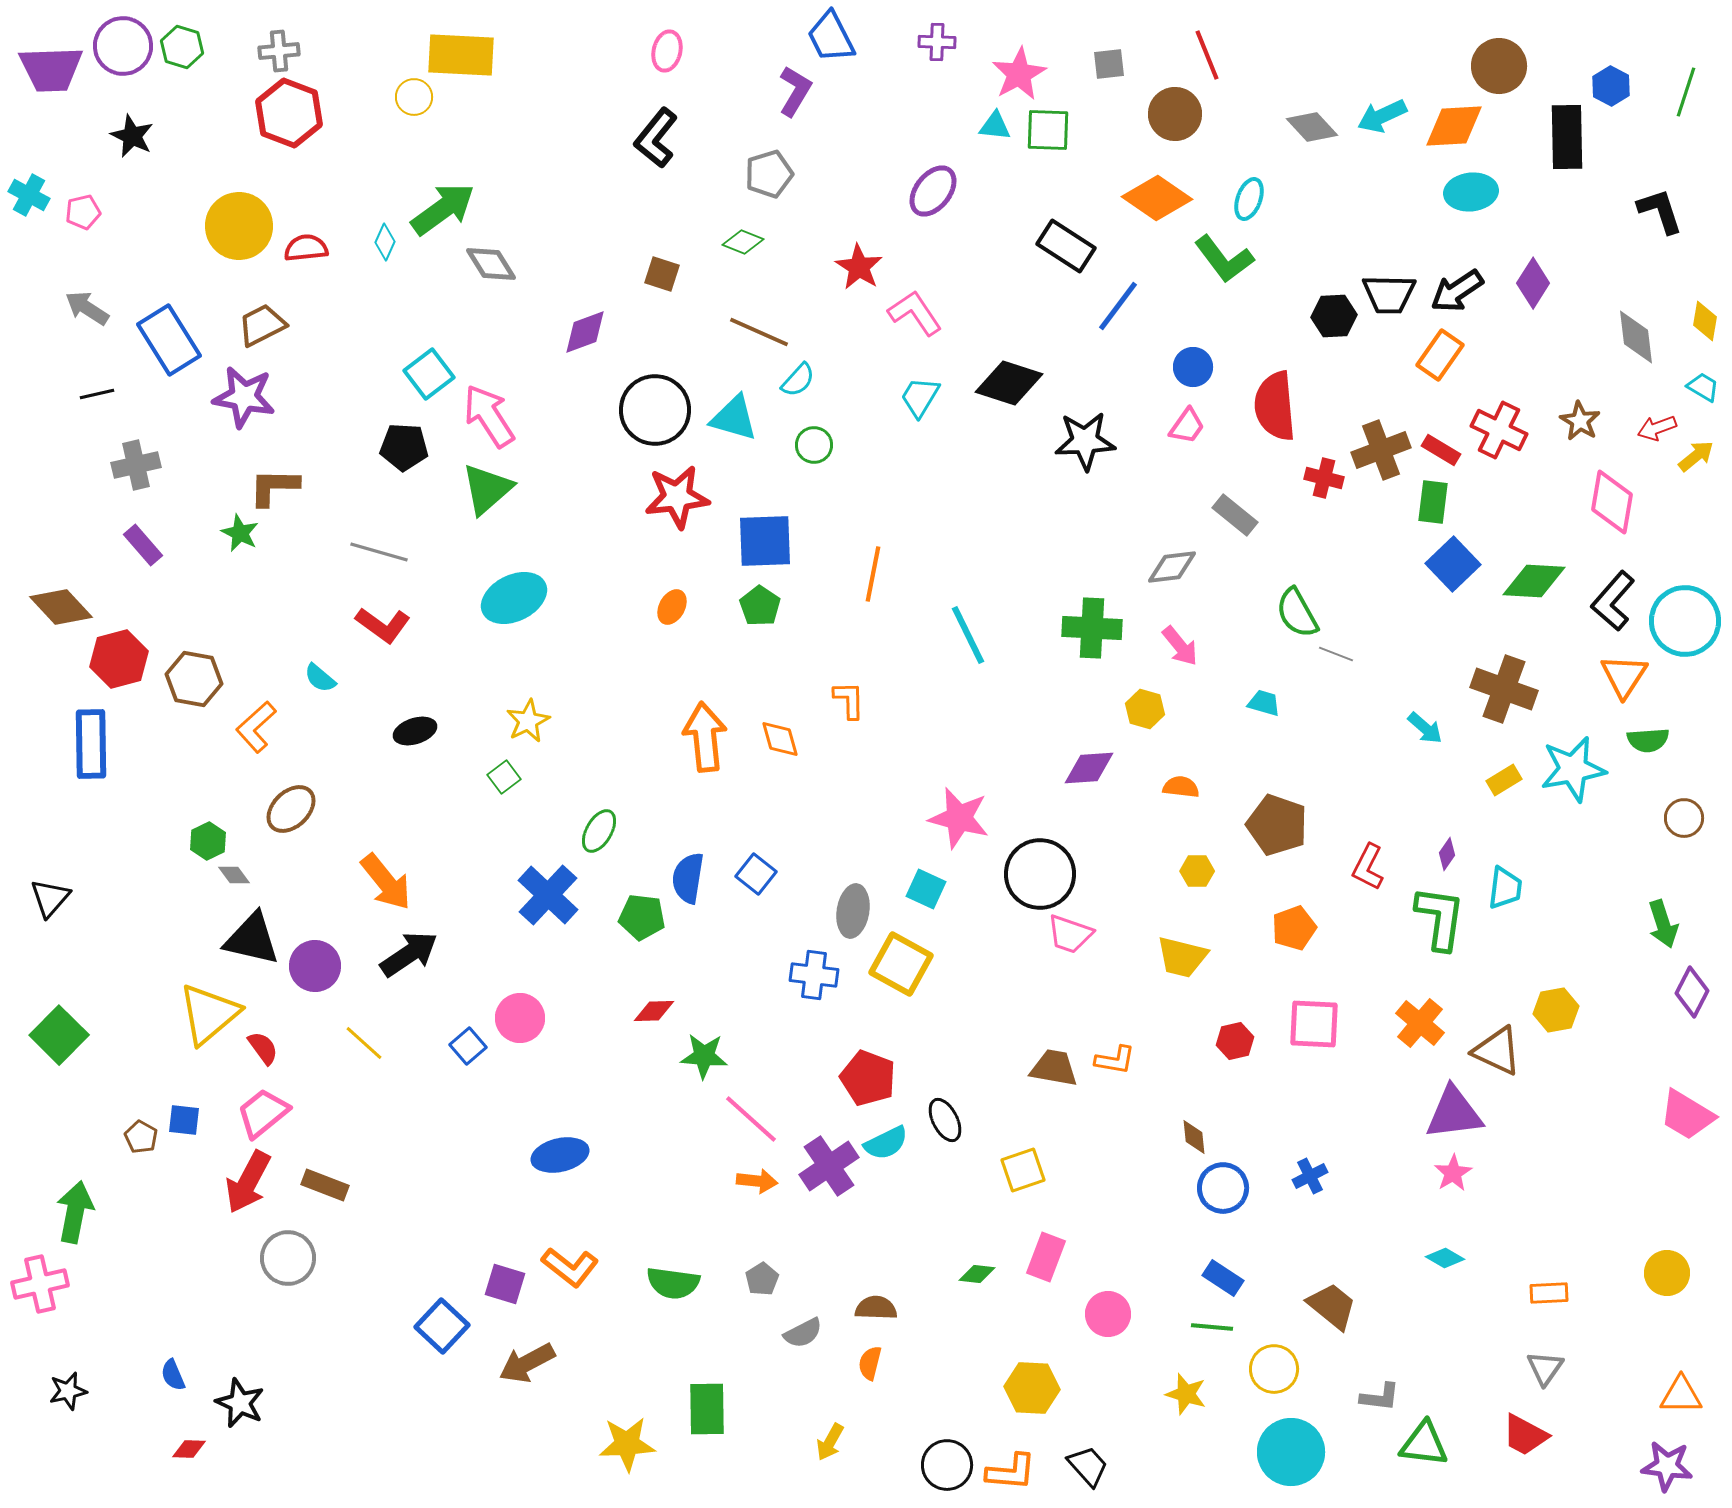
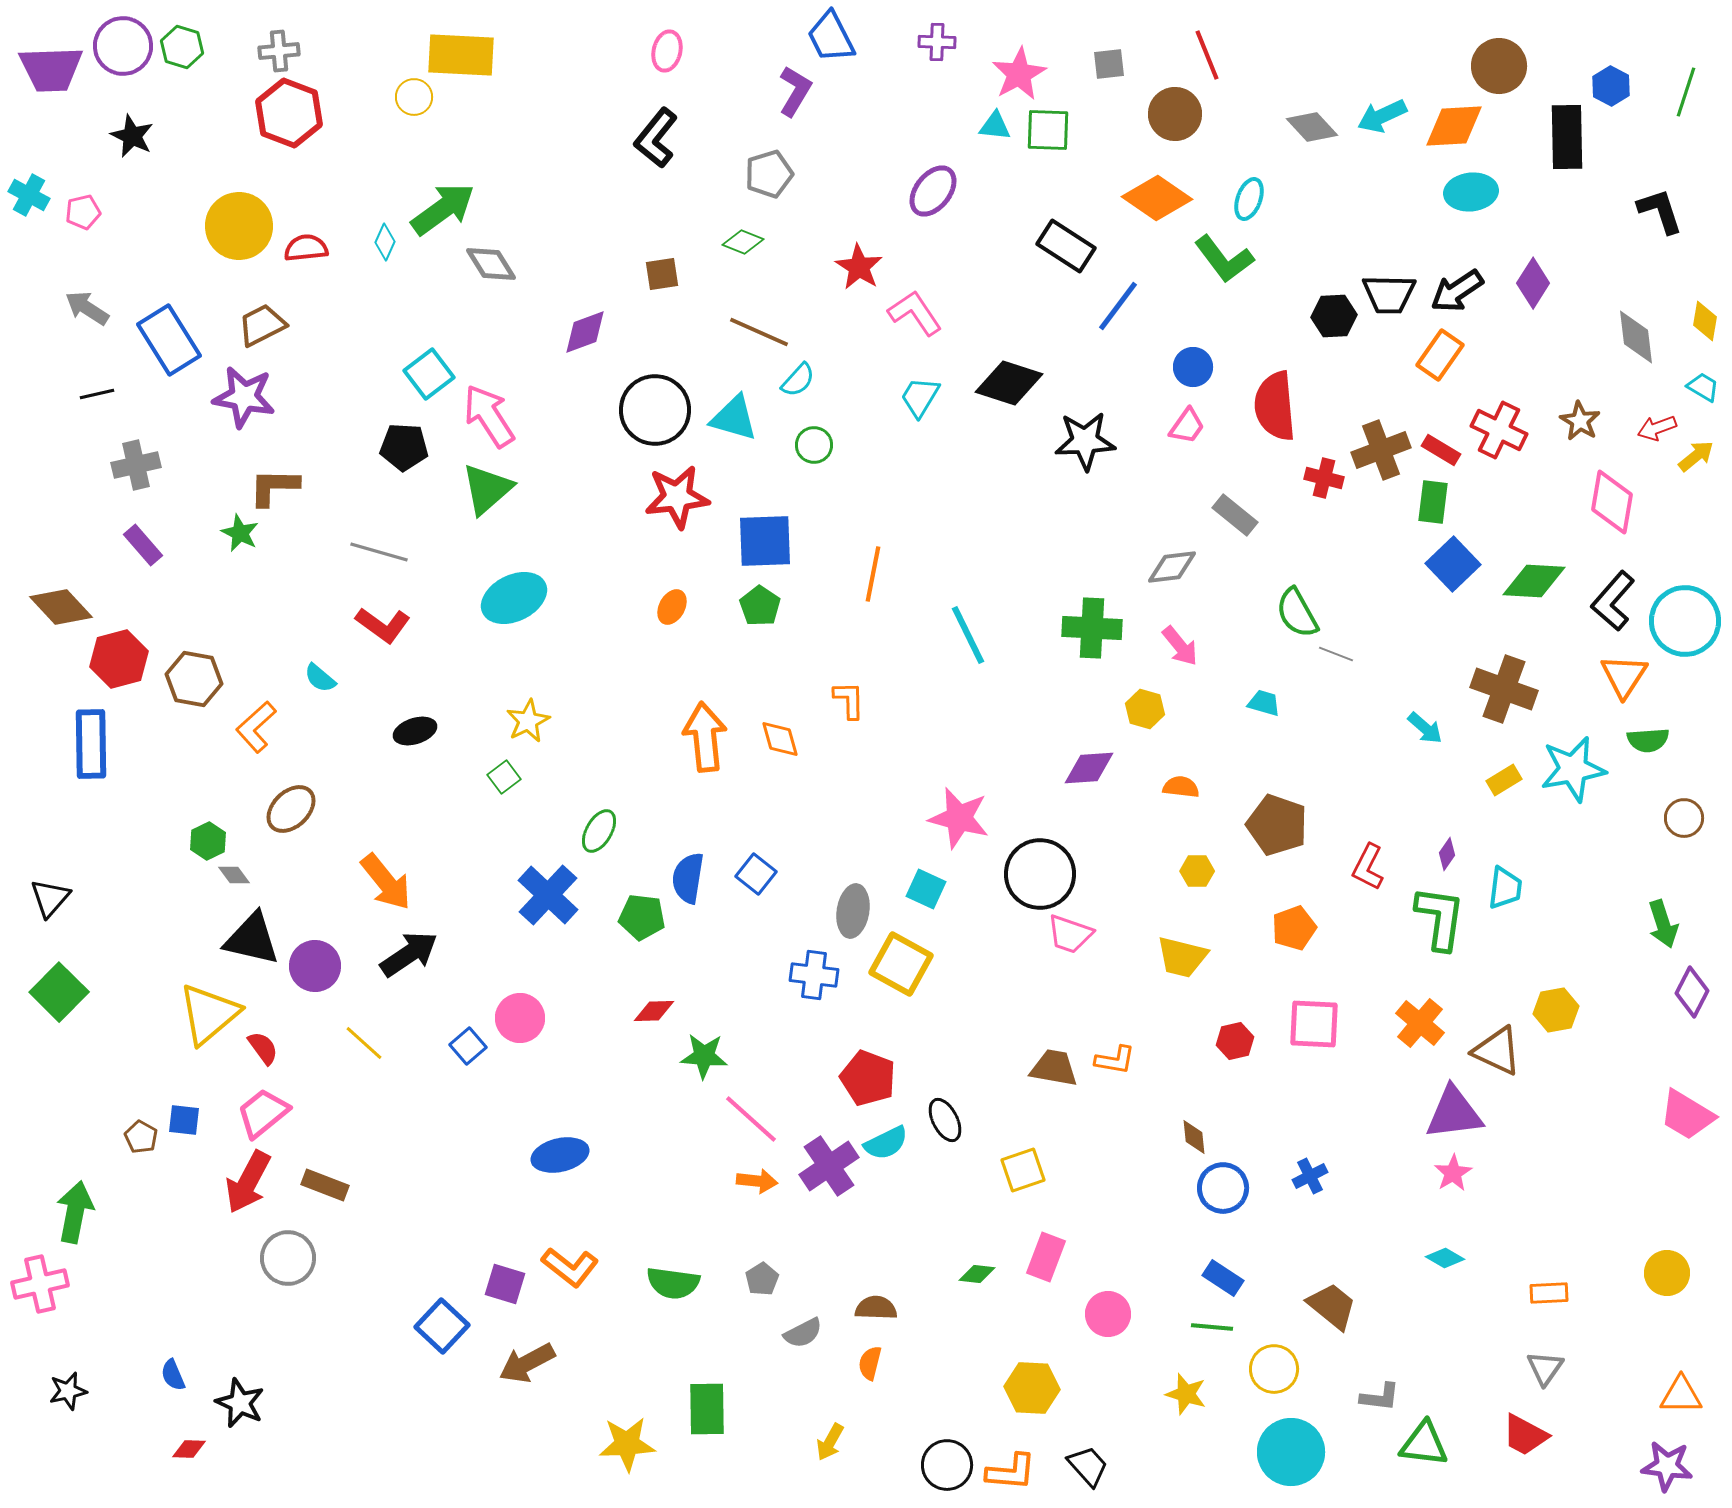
brown square at (662, 274): rotated 27 degrees counterclockwise
green square at (59, 1035): moved 43 px up
